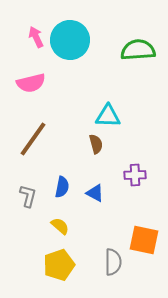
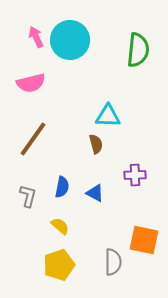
green semicircle: rotated 100 degrees clockwise
